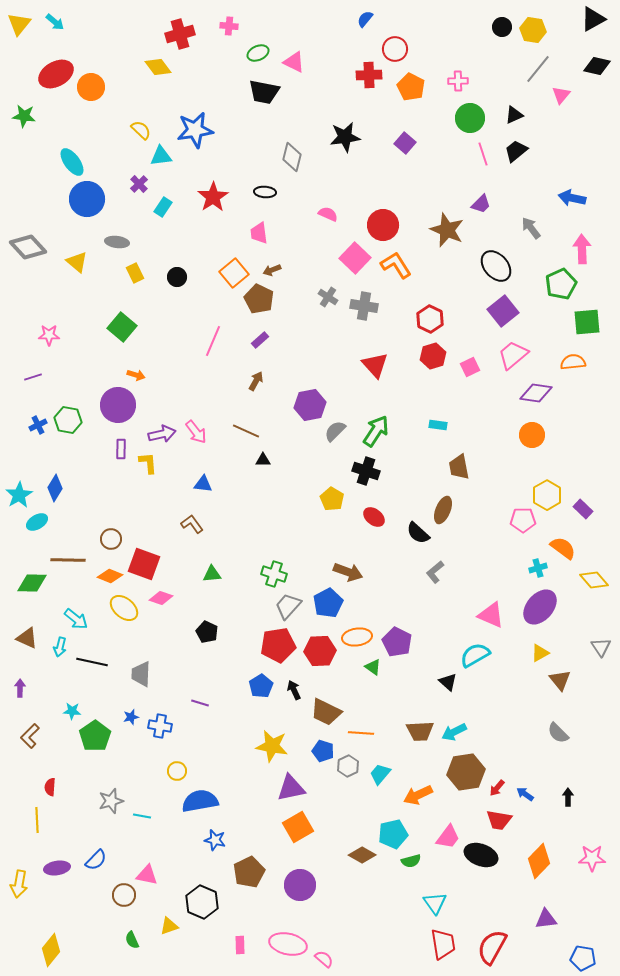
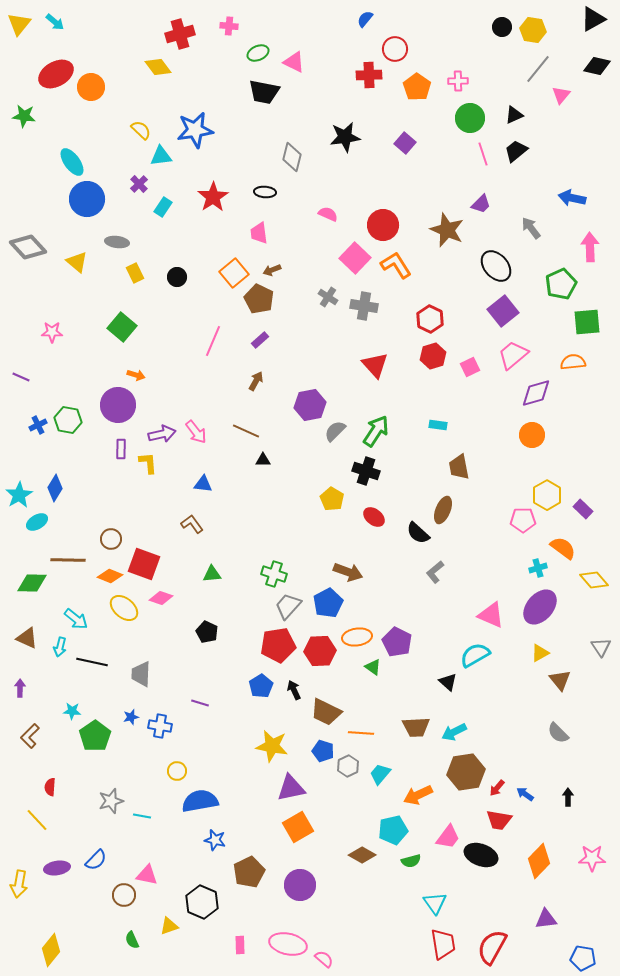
orange pentagon at (411, 87): moved 6 px right; rotated 8 degrees clockwise
pink arrow at (582, 249): moved 8 px right, 2 px up
pink star at (49, 335): moved 3 px right, 3 px up
purple line at (33, 377): moved 12 px left; rotated 42 degrees clockwise
purple diamond at (536, 393): rotated 24 degrees counterclockwise
brown trapezoid at (420, 731): moved 4 px left, 4 px up
yellow line at (37, 820): rotated 40 degrees counterclockwise
cyan pentagon at (393, 834): moved 4 px up
